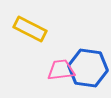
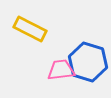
blue hexagon: moved 6 px up; rotated 9 degrees clockwise
